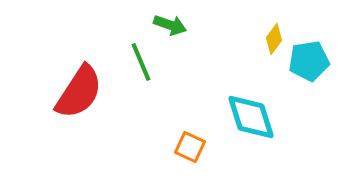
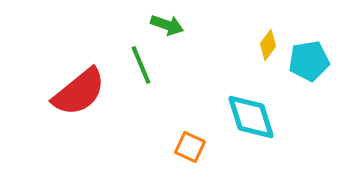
green arrow: moved 3 px left
yellow diamond: moved 6 px left, 6 px down
green line: moved 3 px down
red semicircle: rotated 18 degrees clockwise
